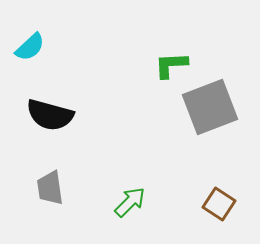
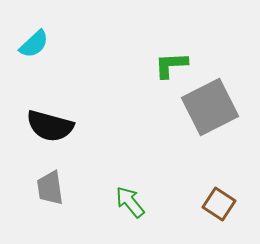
cyan semicircle: moved 4 px right, 3 px up
gray square: rotated 6 degrees counterclockwise
black semicircle: moved 11 px down
green arrow: rotated 84 degrees counterclockwise
